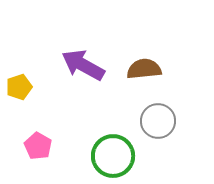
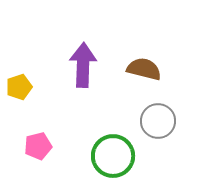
purple arrow: rotated 63 degrees clockwise
brown semicircle: rotated 20 degrees clockwise
pink pentagon: rotated 28 degrees clockwise
